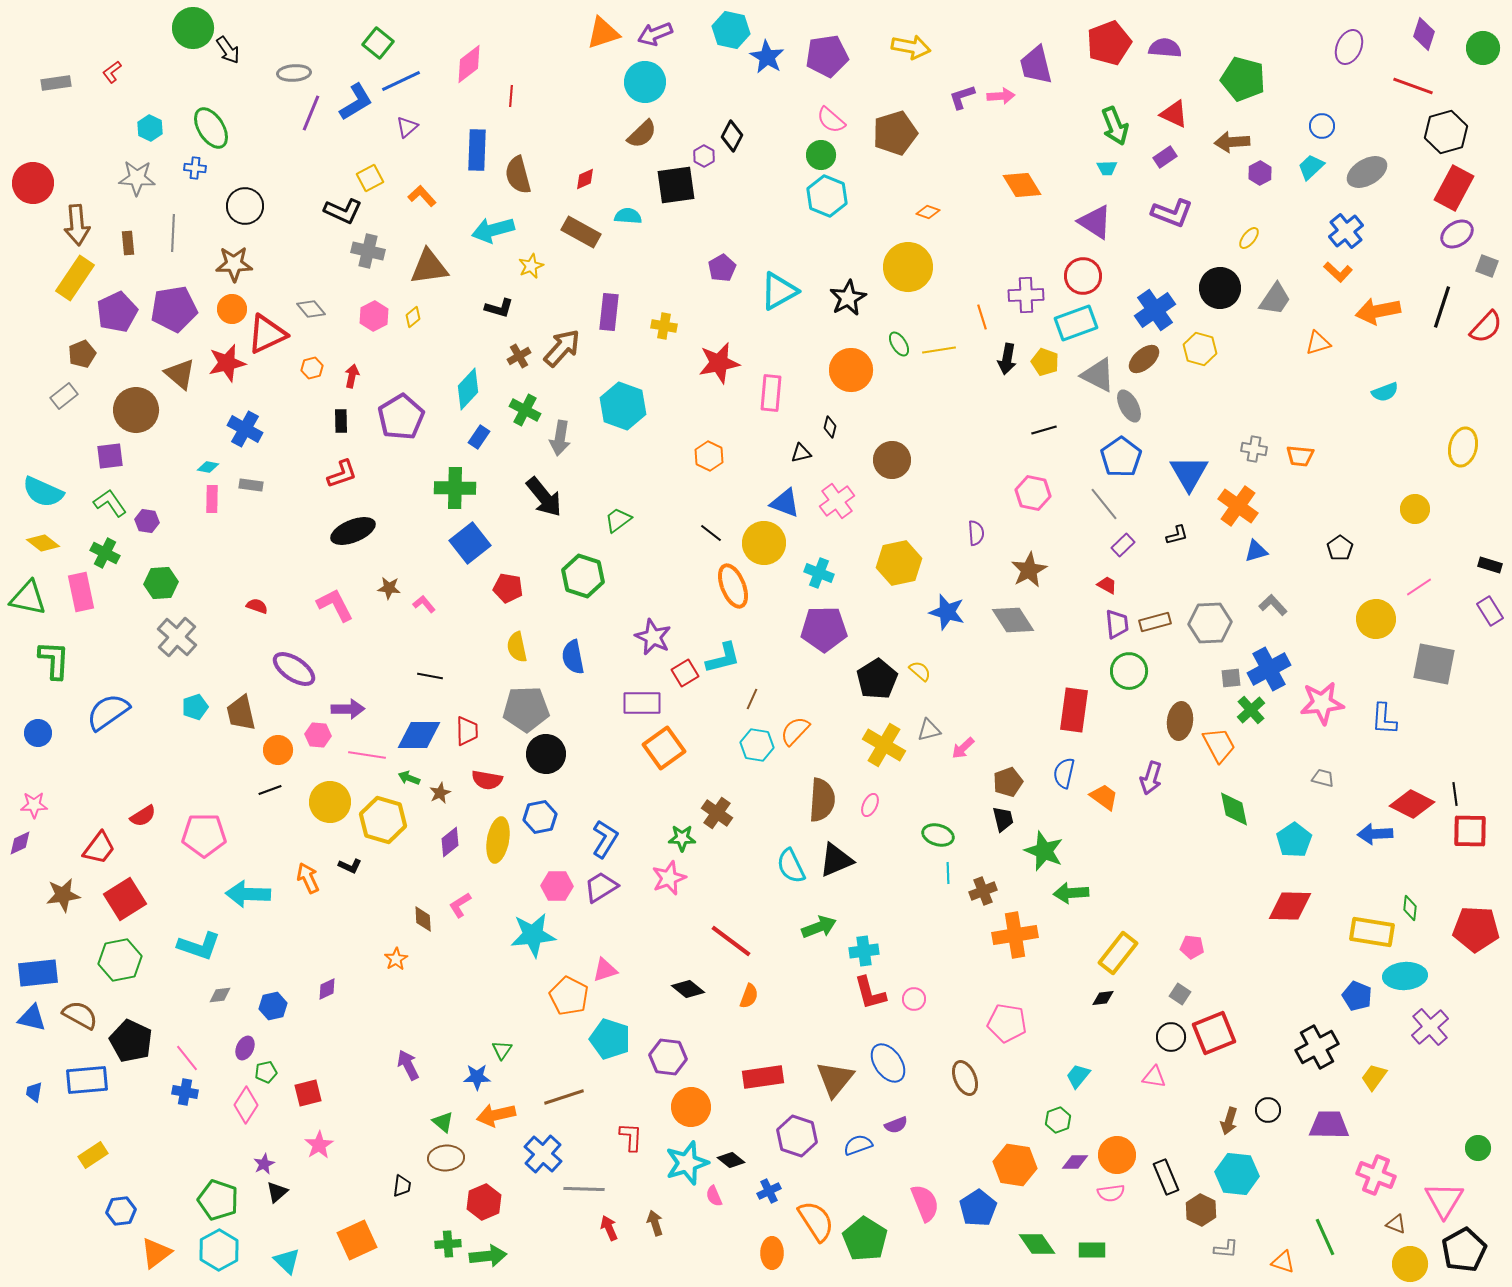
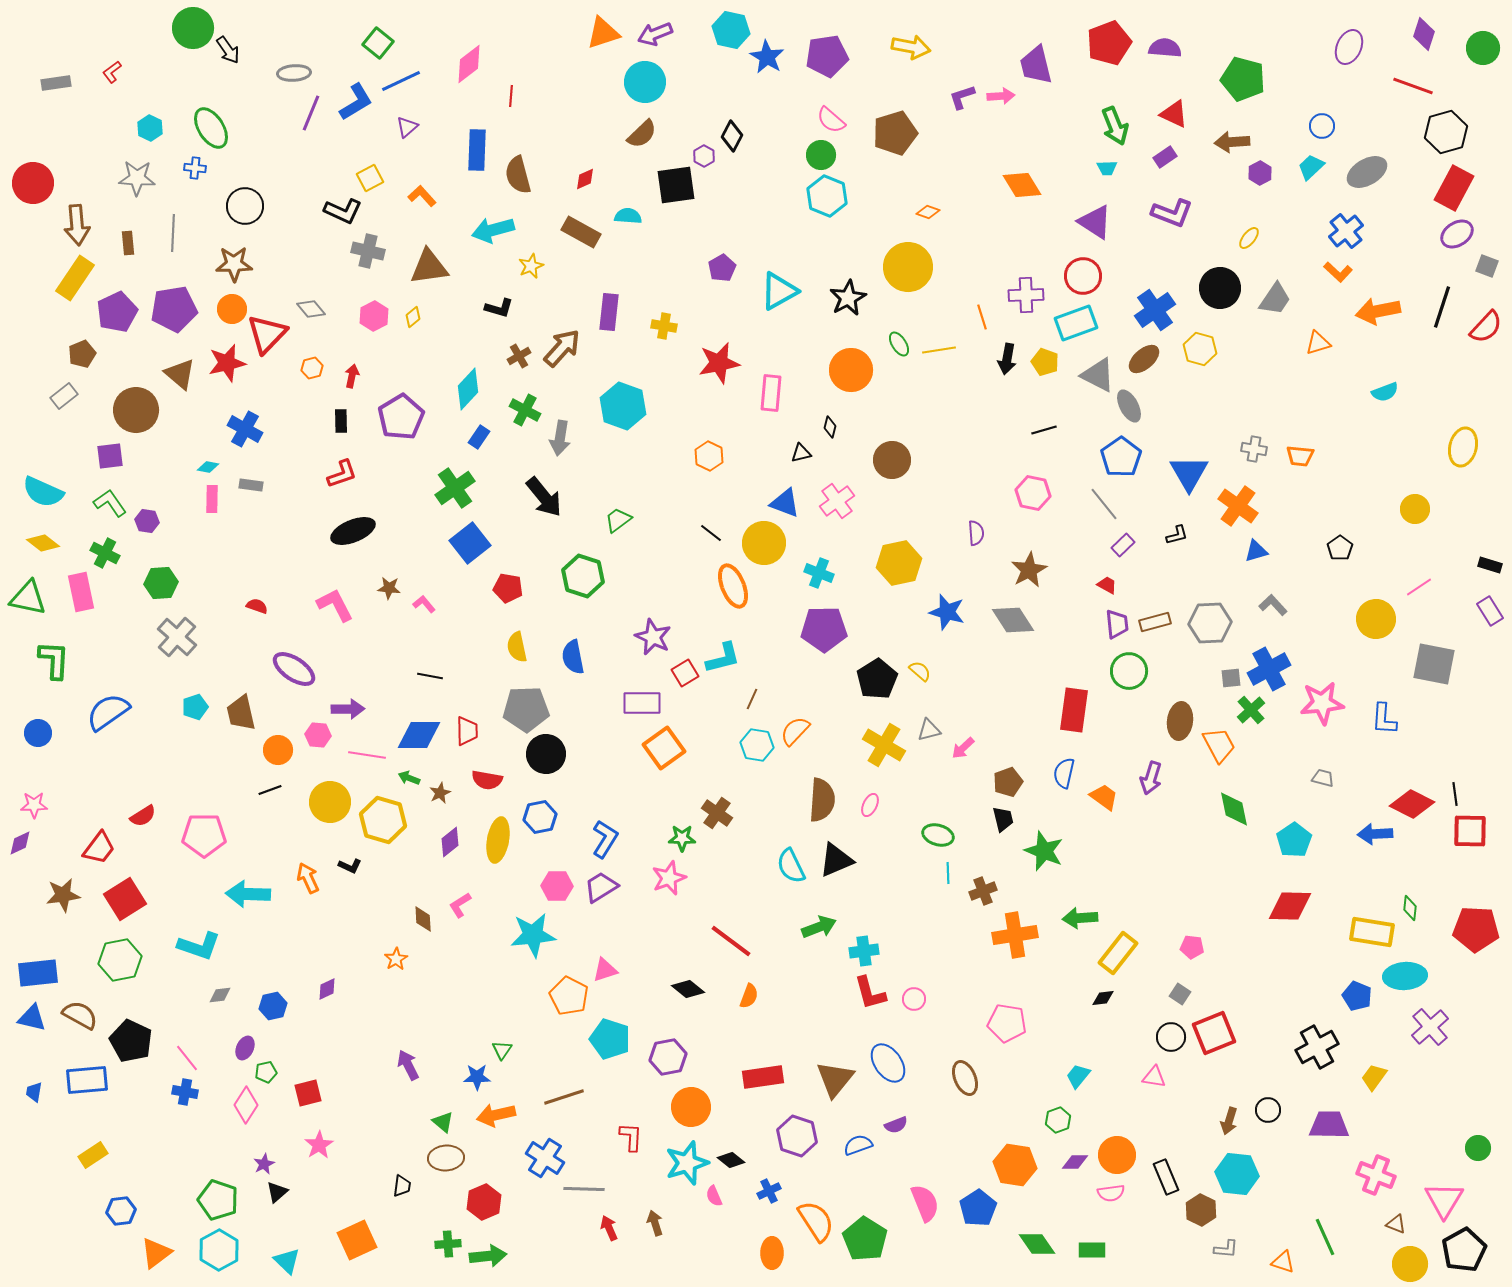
red triangle at (267, 334): rotated 21 degrees counterclockwise
green cross at (455, 488): rotated 36 degrees counterclockwise
green arrow at (1071, 893): moved 9 px right, 25 px down
purple hexagon at (668, 1057): rotated 18 degrees counterclockwise
blue cross at (543, 1154): moved 2 px right, 4 px down; rotated 9 degrees counterclockwise
